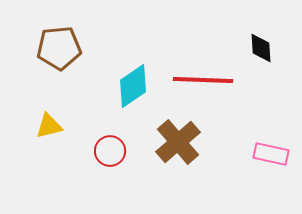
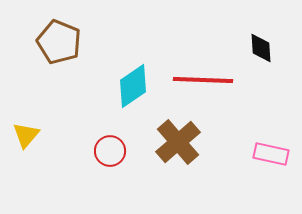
brown pentagon: moved 6 px up; rotated 27 degrees clockwise
yellow triangle: moved 23 px left, 9 px down; rotated 36 degrees counterclockwise
